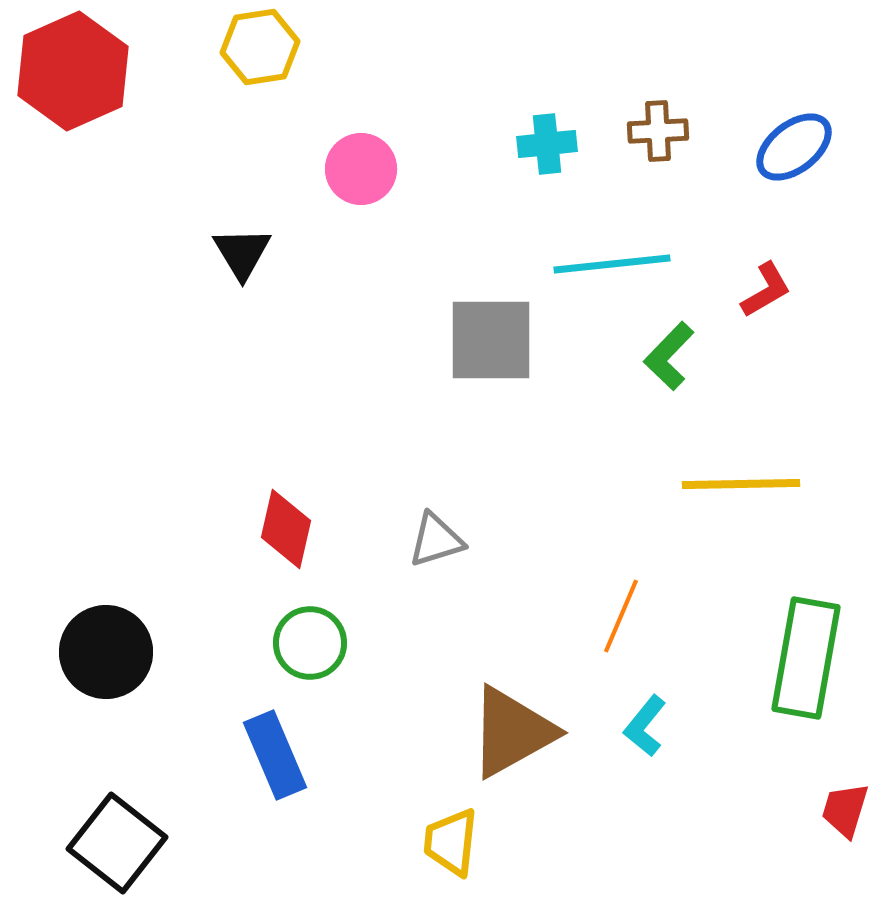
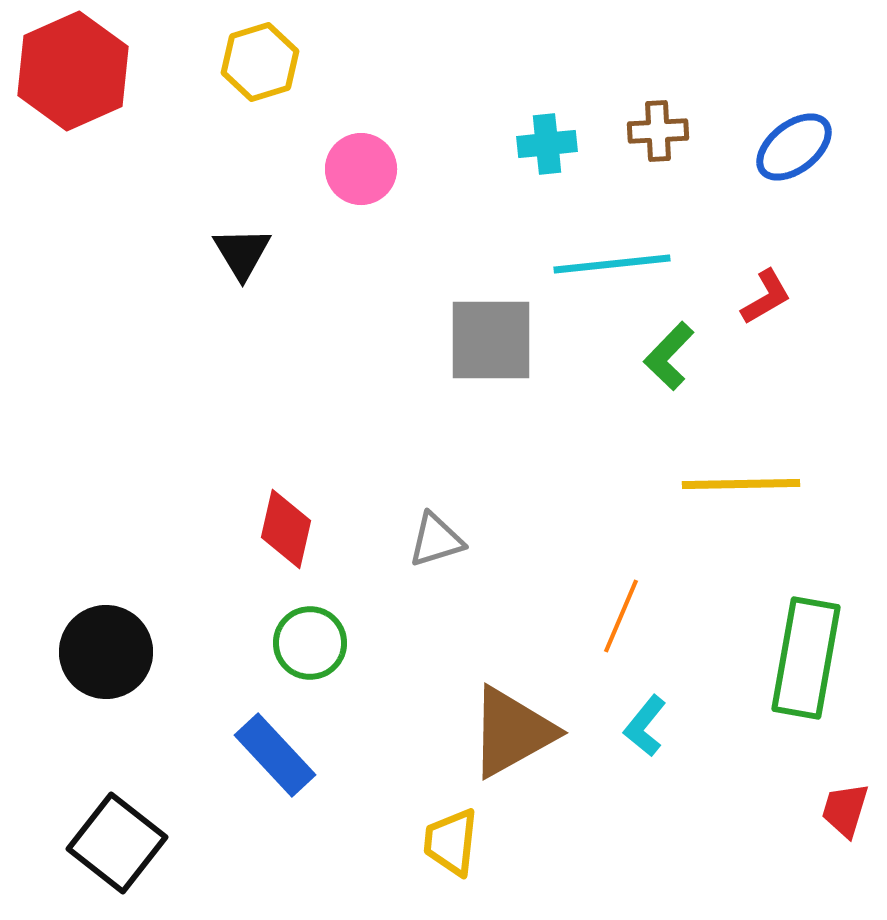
yellow hexagon: moved 15 px down; rotated 8 degrees counterclockwise
red L-shape: moved 7 px down
blue rectangle: rotated 20 degrees counterclockwise
